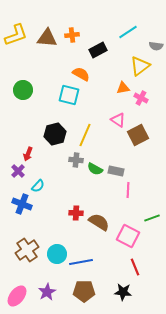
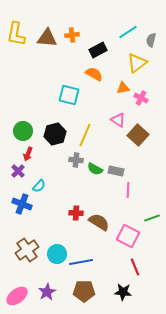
yellow L-shape: moved 1 px up; rotated 120 degrees clockwise
gray semicircle: moved 5 px left, 6 px up; rotated 96 degrees clockwise
yellow triangle: moved 3 px left, 3 px up
orange semicircle: moved 13 px right
green circle: moved 41 px down
brown square: rotated 20 degrees counterclockwise
cyan semicircle: moved 1 px right
pink ellipse: rotated 15 degrees clockwise
